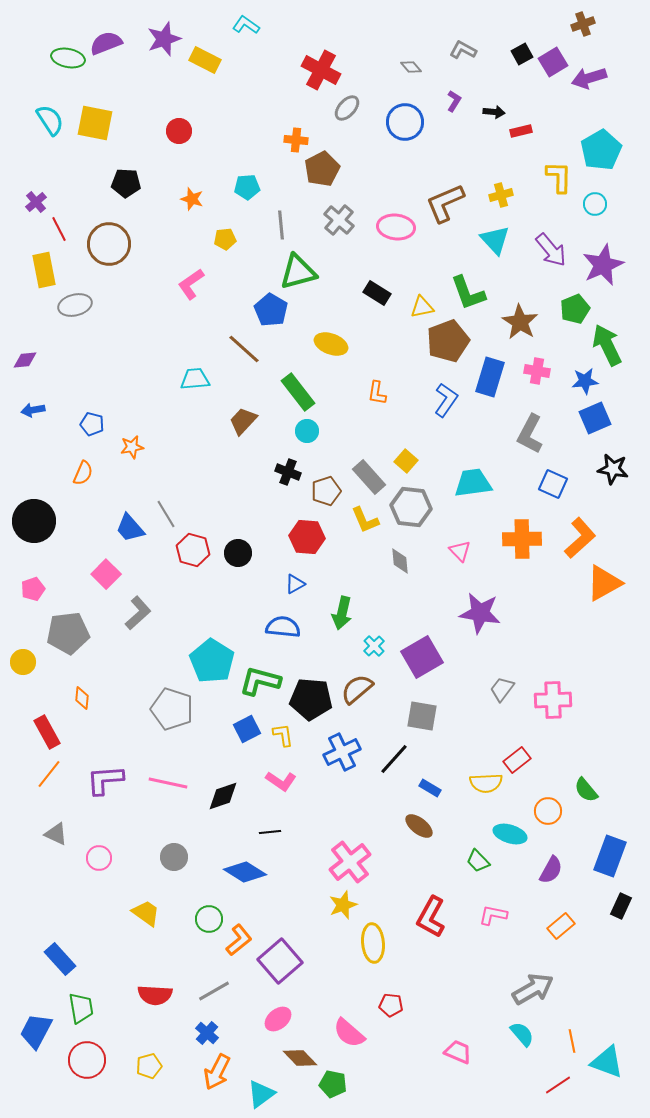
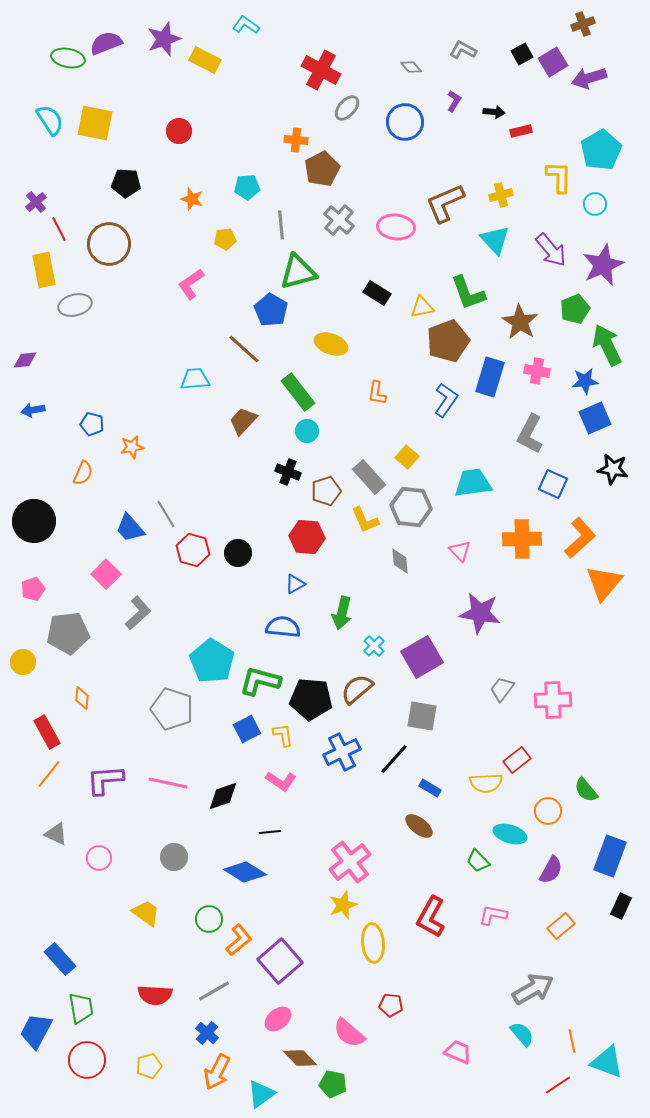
yellow square at (406, 461): moved 1 px right, 4 px up
orange triangle at (604, 583): rotated 21 degrees counterclockwise
